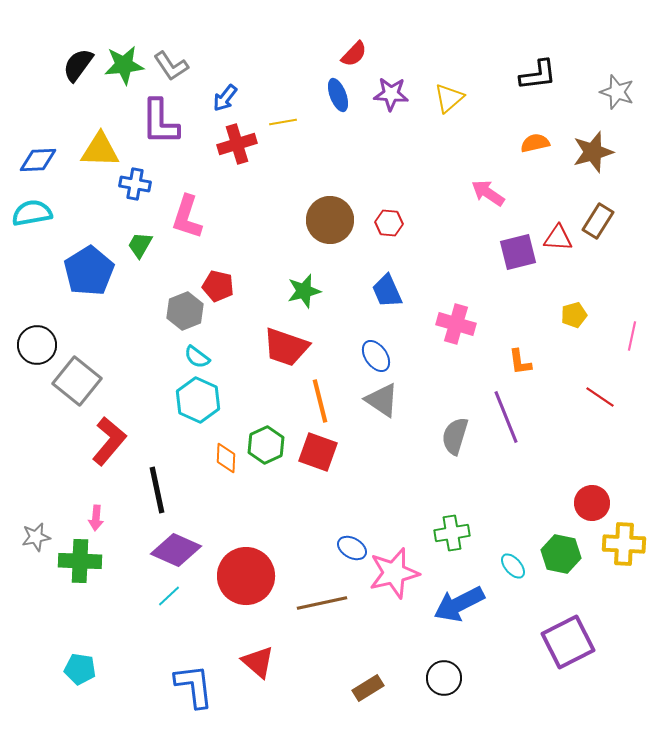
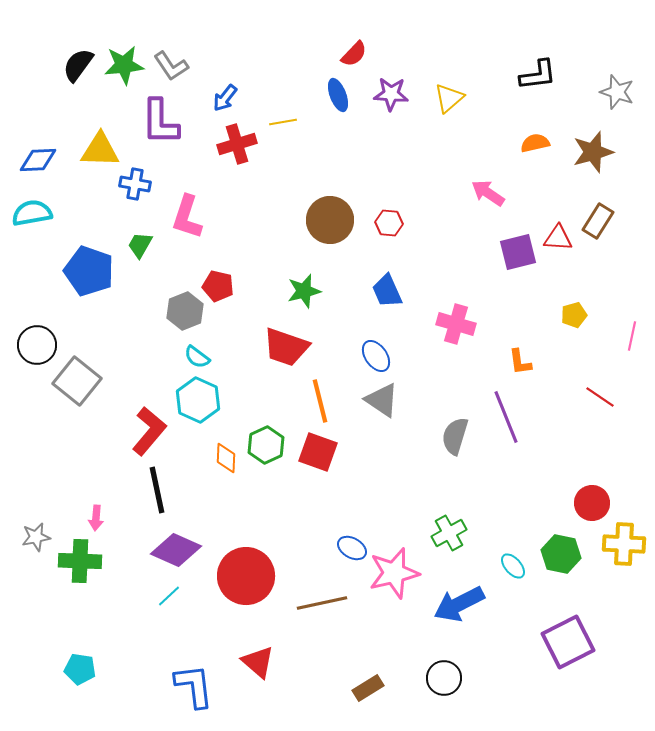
blue pentagon at (89, 271): rotated 21 degrees counterclockwise
red L-shape at (109, 441): moved 40 px right, 10 px up
green cross at (452, 533): moved 3 px left; rotated 20 degrees counterclockwise
